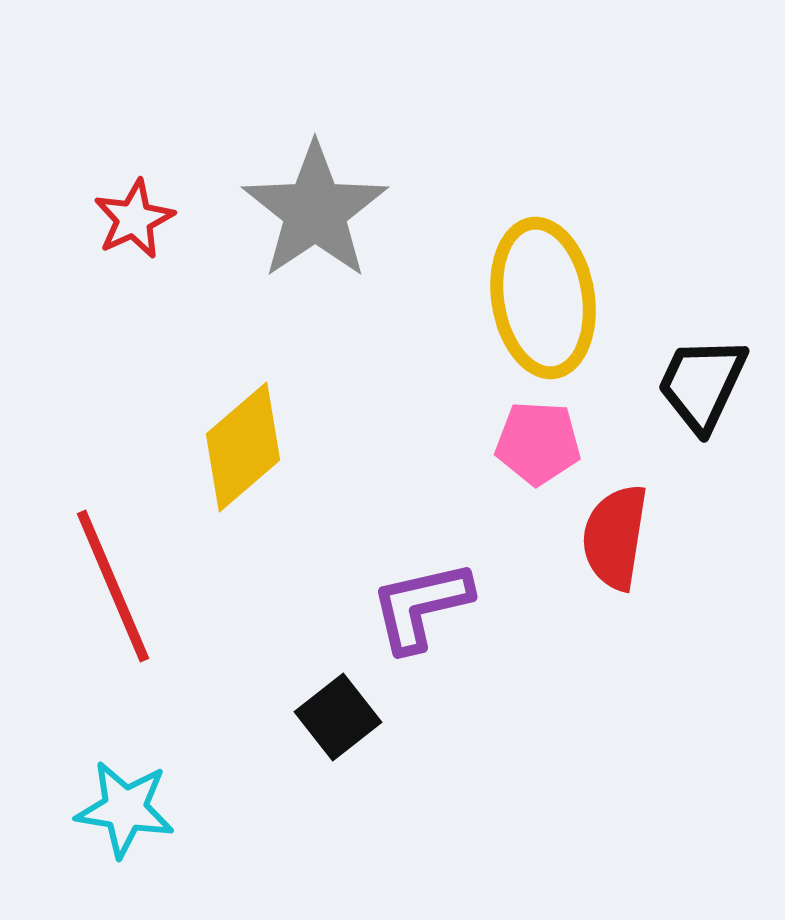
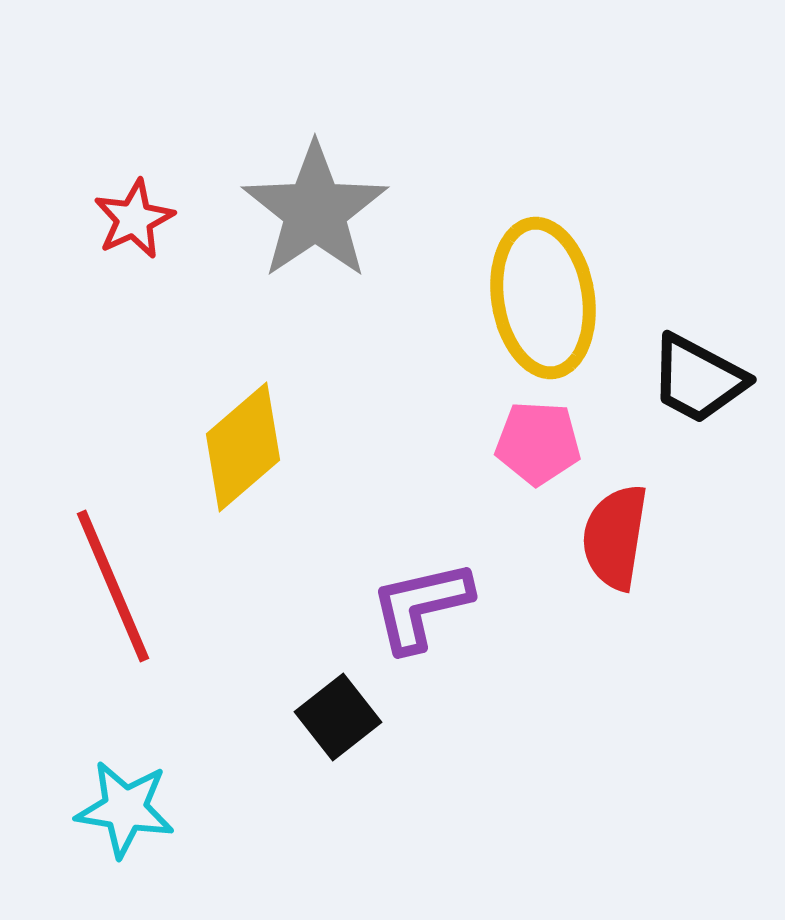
black trapezoid: moved 4 px left, 5 px up; rotated 87 degrees counterclockwise
